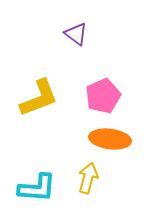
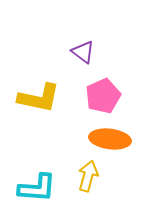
purple triangle: moved 7 px right, 18 px down
yellow L-shape: rotated 33 degrees clockwise
yellow arrow: moved 2 px up
